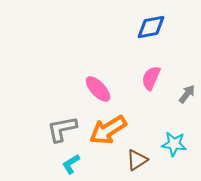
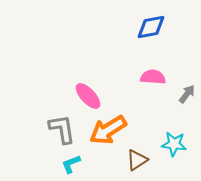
pink semicircle: moved 2 px right, 1 px up; rotated 70 degrees clockwise
pink ellipse: moved 10 px left, 7 px down
gray L-shape: rotated 92 degrees clockwise
cyan L-shape: rotated 10 degrees clockwise
